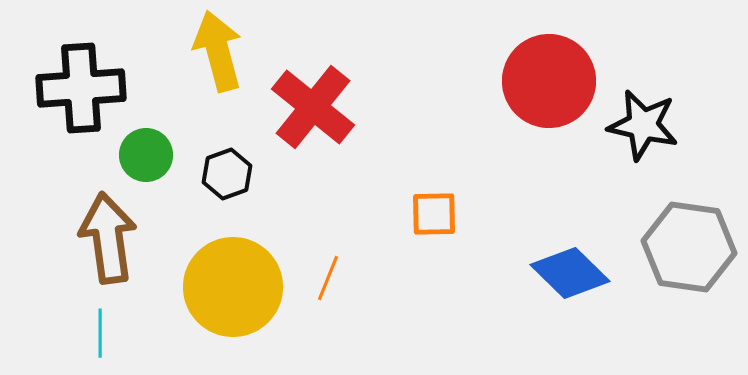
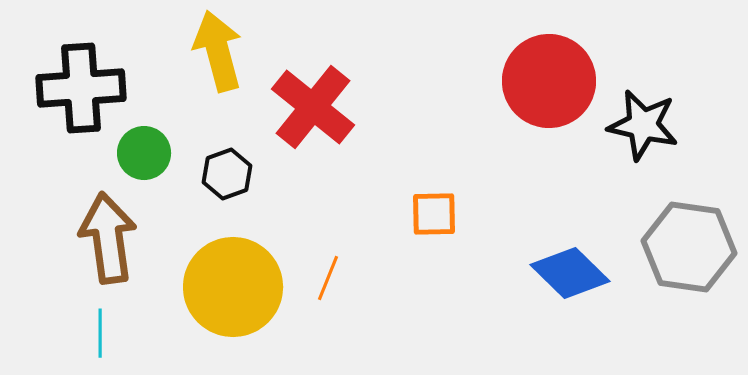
green circle: moved 2 px left, 2 px up
